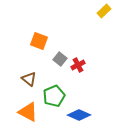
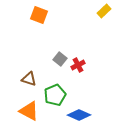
orange square: moved 26 px up
brown triangle: rotated 21 degrees counterclockwise
green pentagon: moved 1 px right, 1 px up
orange triangle: moved 1 px right, 1 px up
